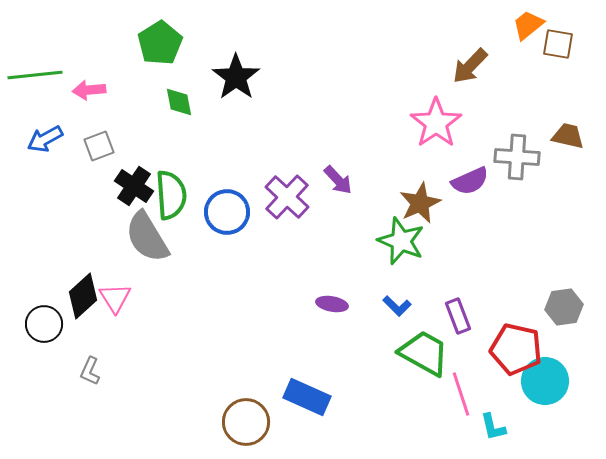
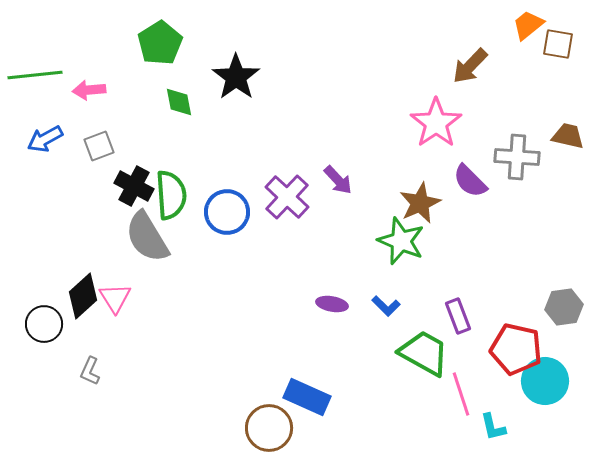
purple semicircle: rotated 69 degrees clockwise
black cross: rotated 6 degrees counterclockwise
blue L-shape: moved 11 px left
brown circle: moved 23 px right, 6 px down
